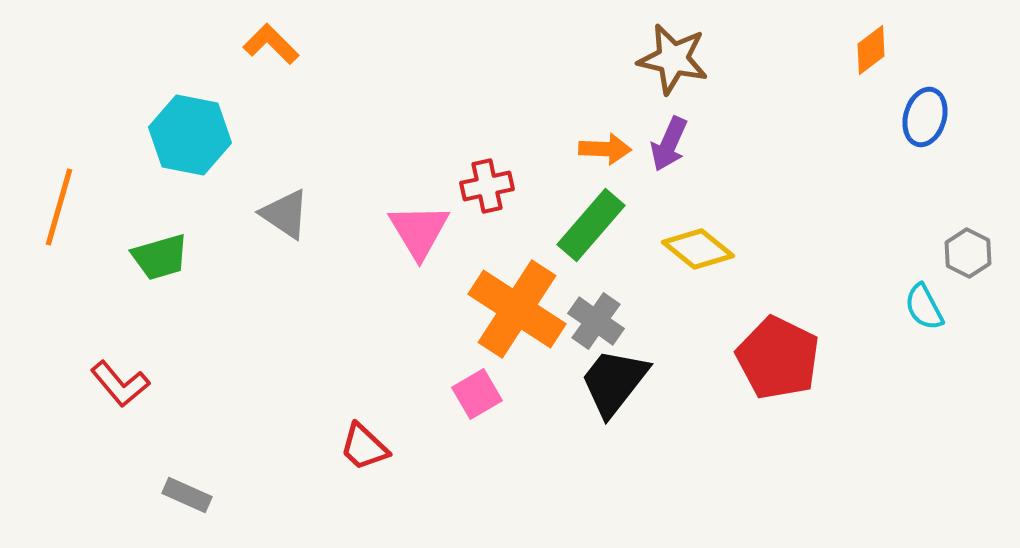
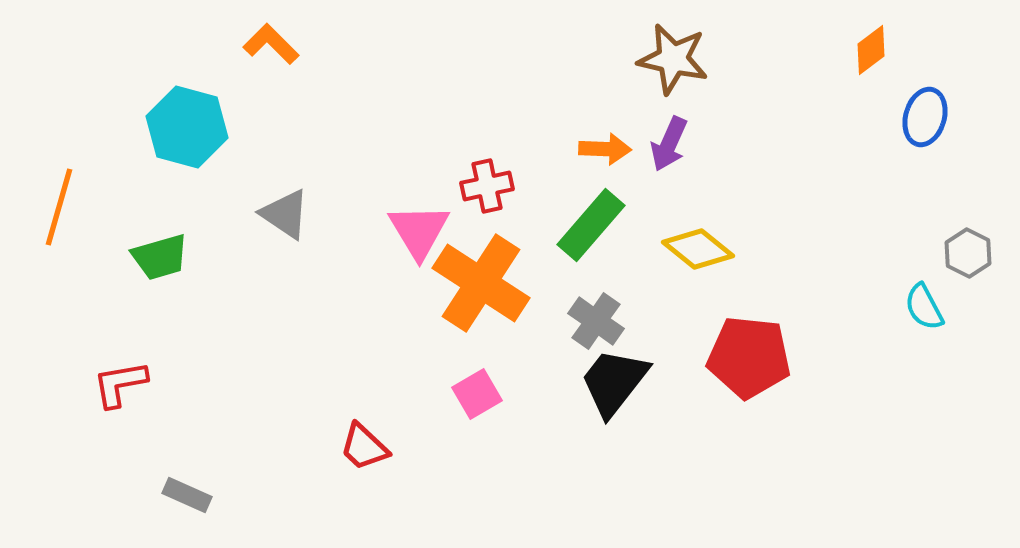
cyan hexagon: moved 3 px left, 8 px up; rotated 4 degrees clockwise
orange cross: moved 36 px left, 26 px up
red pentagon: moved 29 px left, 1 px up; rotated 20 degrees counterclockwise
red L-shape: rotated 120 degrees clockwise
